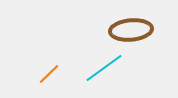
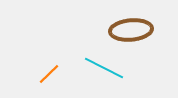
cyan line: rotated 63 degrees clockwise
